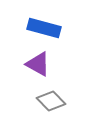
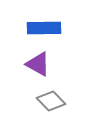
blue rectangle: rotated 16 degrees counterclockwise
